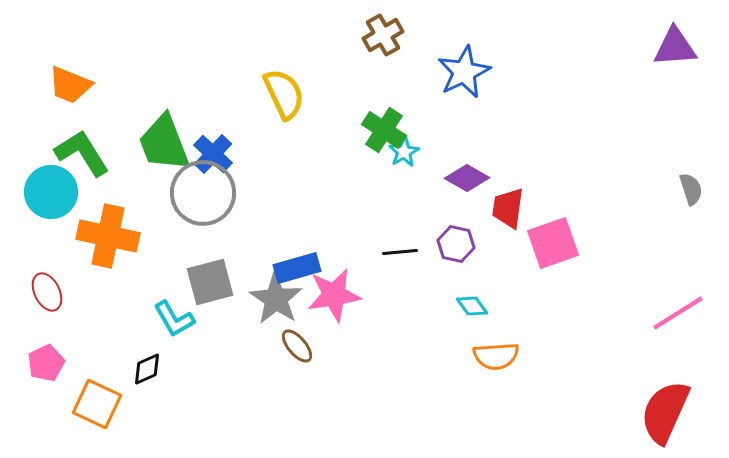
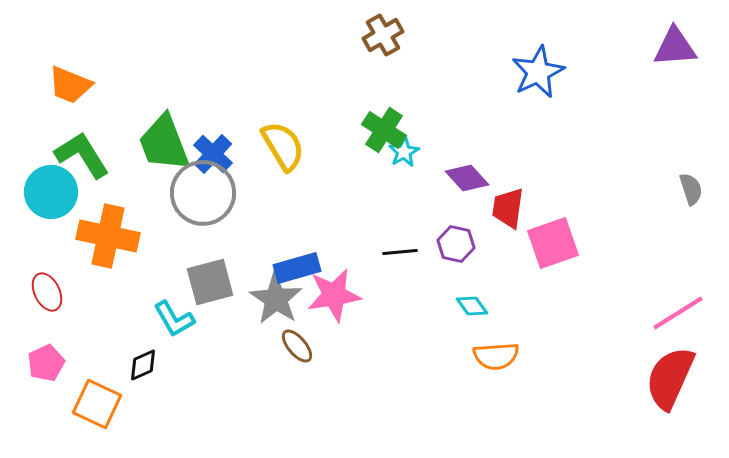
blue star: moved 74 px right
yellow semicircle: moved 1 px left, 52 px down; rotated 6 degrees counterclockwise
green L-shape: moved 2 px down
purple diamond: rotated 18 degrees clockwise
black diamond: moved 4 px left, 4 px up
red semicircle: moved 5 px right, 34 px up
